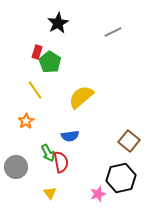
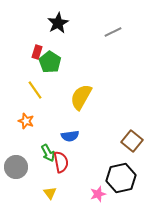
yellow semicircle: rotated 20 degrees counterclockwise
orange star: rotated 21 degrees counterclockwise
brown square: moved 3 px right
